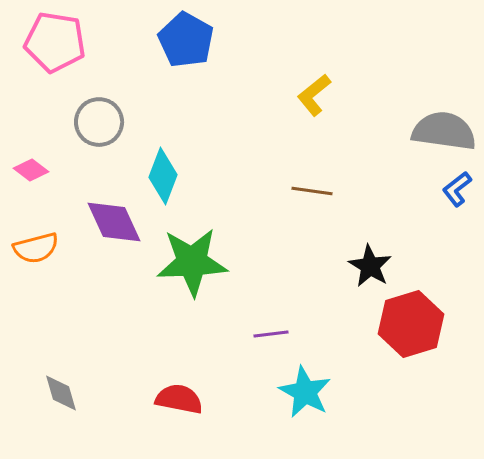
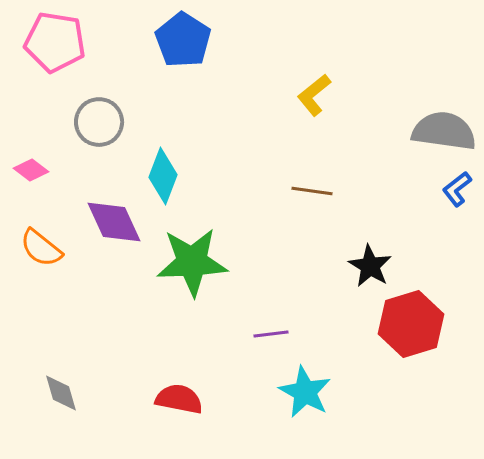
blue pentagon: moved 3 px left; rotated 4 degrees clockwise
orange semicircle: moved 5 px right; rotated 54 degrees clockwise
